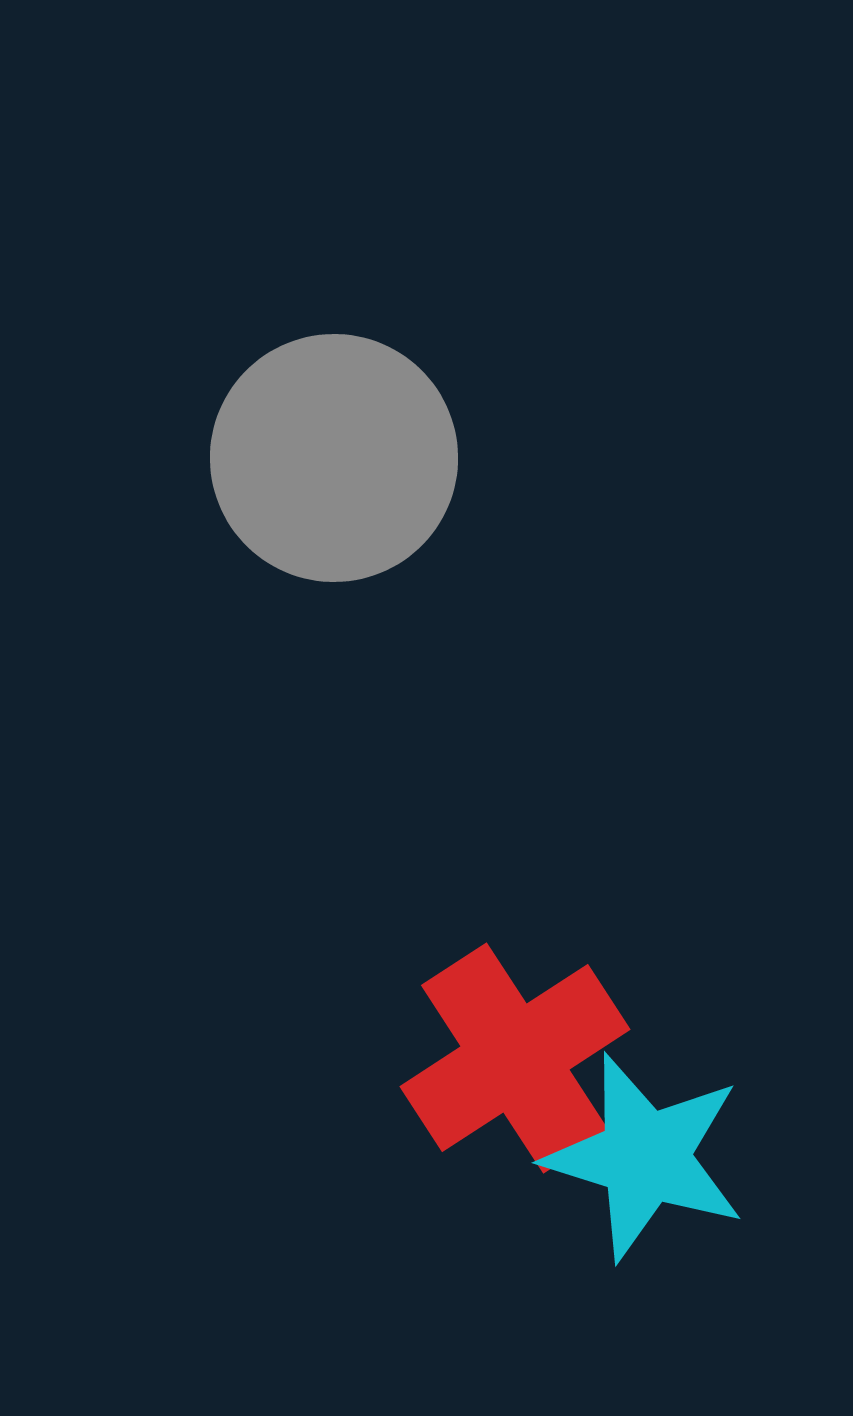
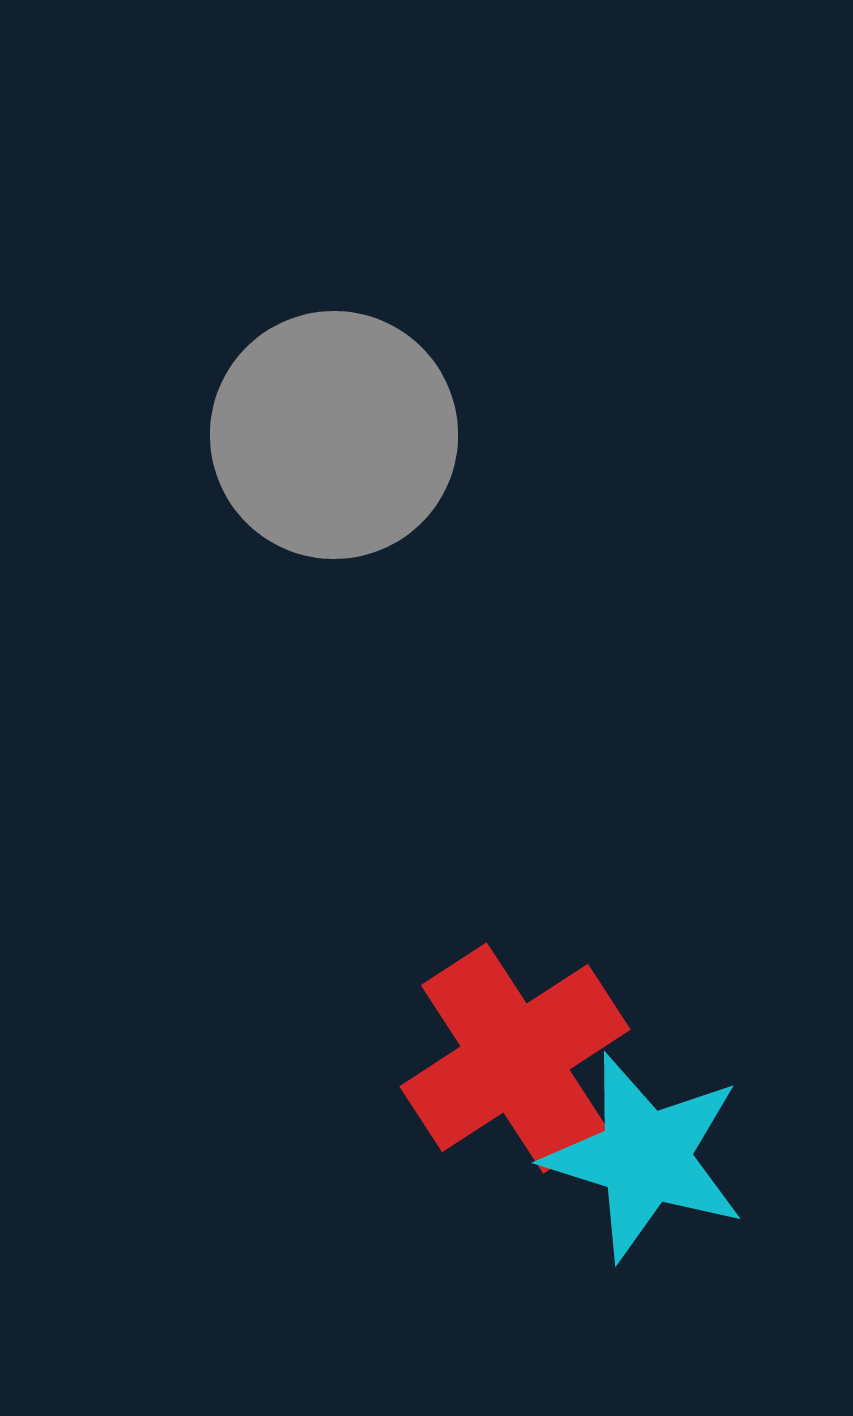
gray circle: moved 23 px up
